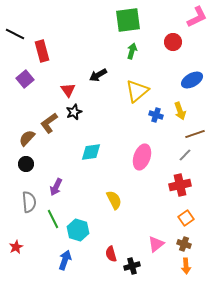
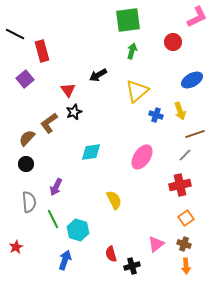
pink ellipse: rotated 15 degrees clockwise
